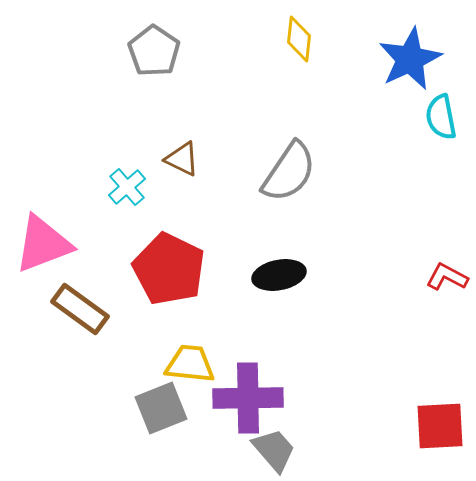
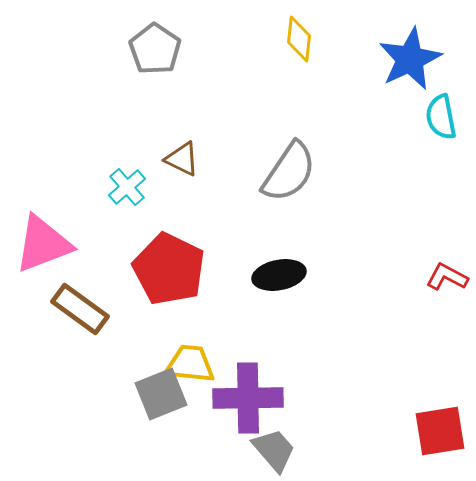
gray pentagon: moved 1 px right, 2 px up
gray square: moved 14 px up
red square: moved 5 px down; rotated 6 degrees counterclockwise
